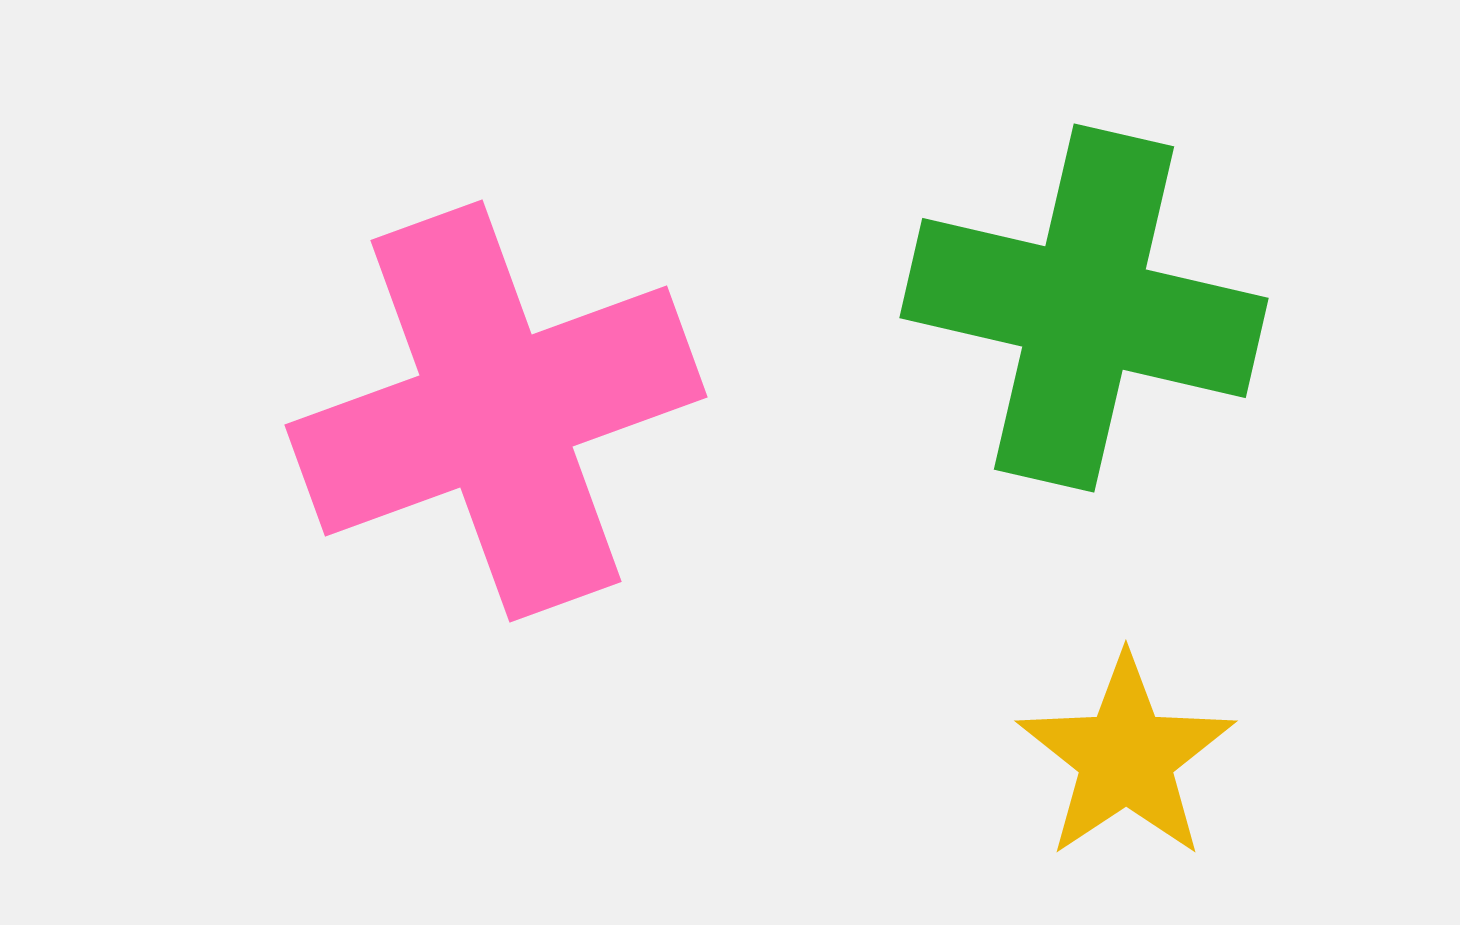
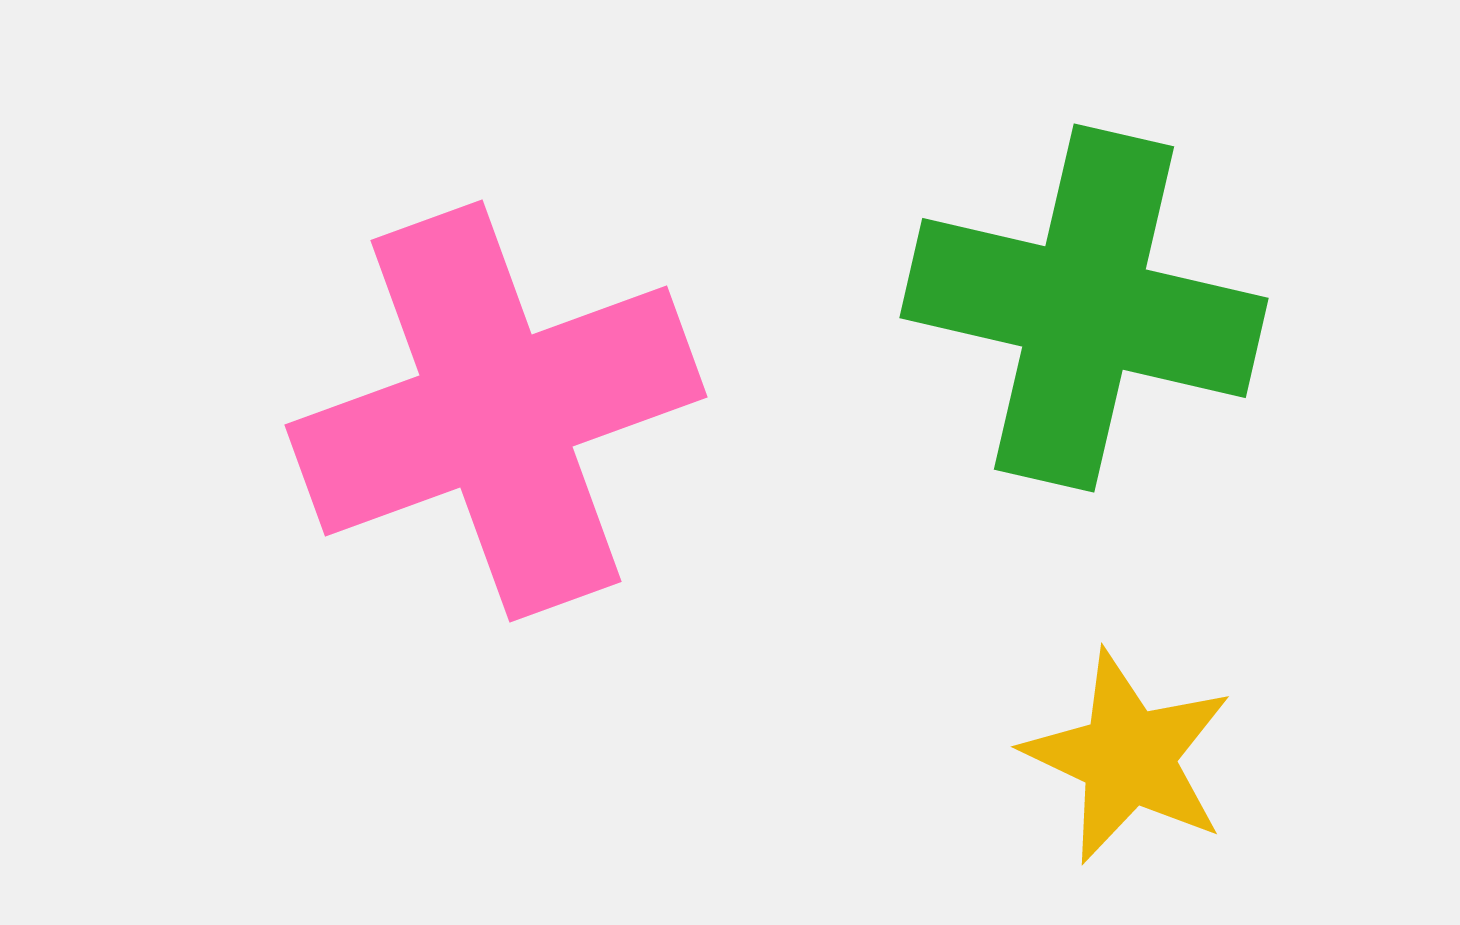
yellow star: moved 2 px right; rotated 13 degrees counterclockwise
